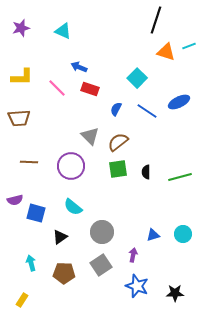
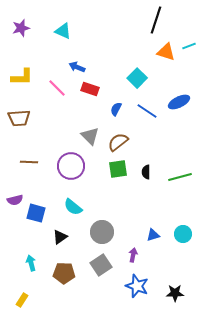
blue arrow: moved 2 px left
